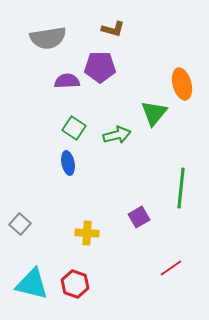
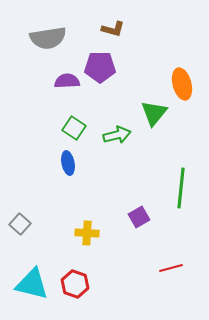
red line: rotated 20 degrees clockwise
